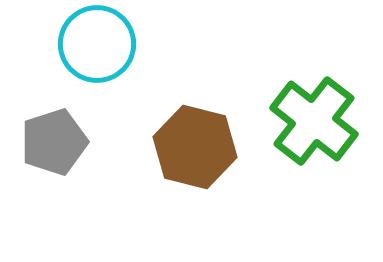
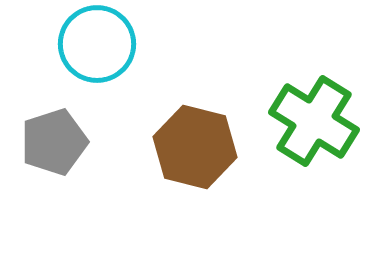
green cross: rotated 6 degrees counterclockwise
